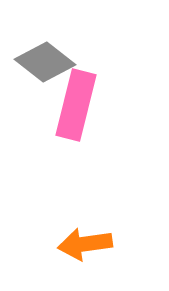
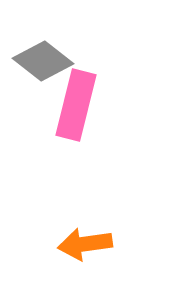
gray diamond: moved 2 px left, 1 px up
